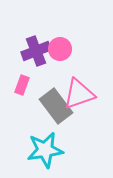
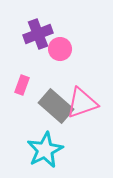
purple cross: moved 2 px right, 17 px up
pink triangle: moved 3 px right, 9 px down
gray rectangle: rotated 12 degrees counterclockwise
cyan star: rotated 18 degrees counterclockwise
